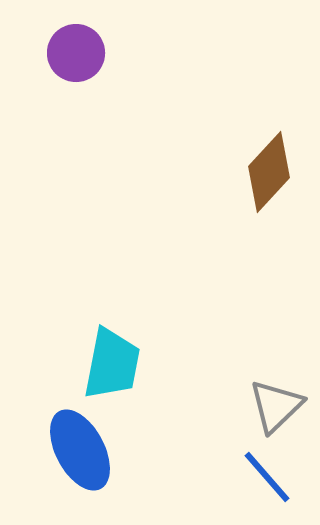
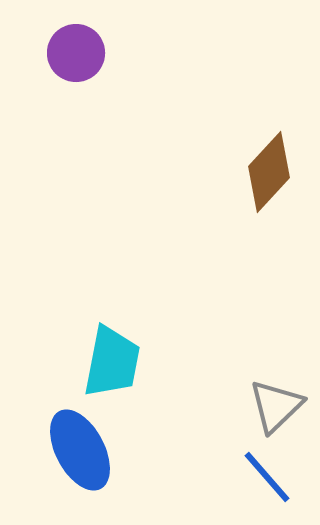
cyan trapezoid: moved 2 px up
